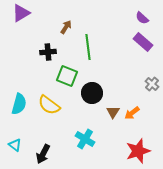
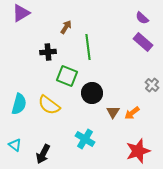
gray cross: moved 1 px down
